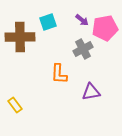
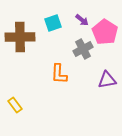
cyan square: moved 5 px right, 1 px down
pink pentagon: moved 4 px down; rotated 30 degrees counterclockwise
purple triangle: moved 16 px right, 12 px up
